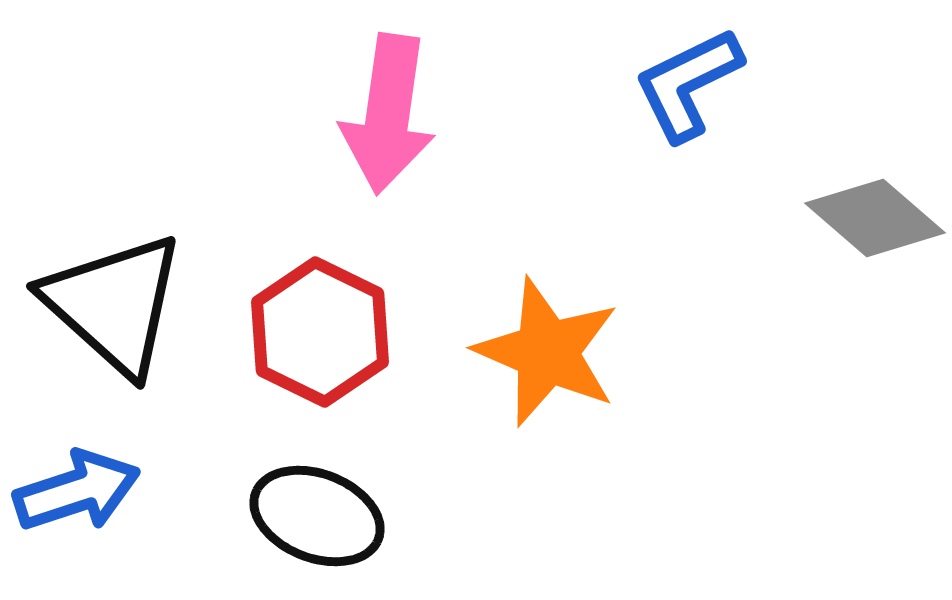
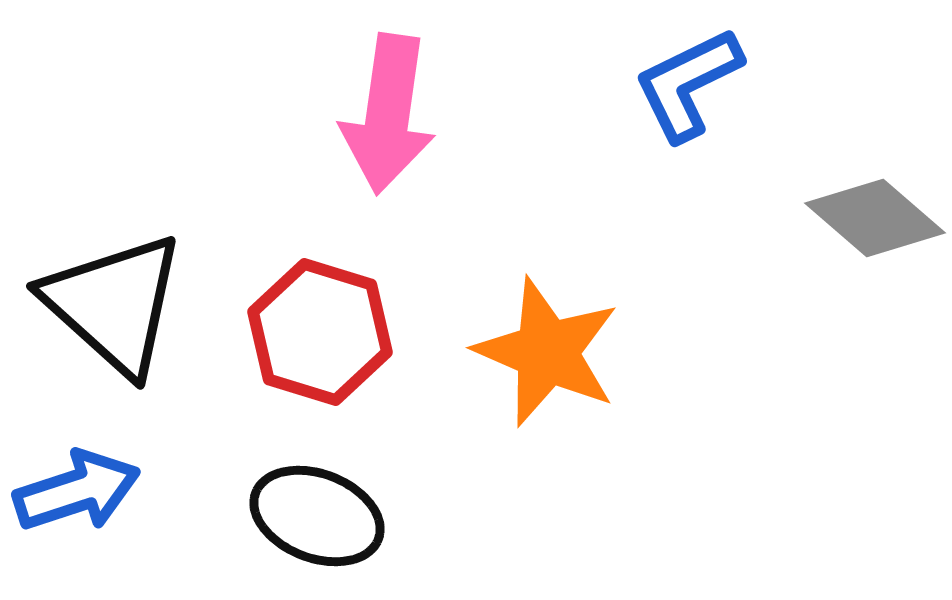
red hexagon: rotated 9 degrees counterclockwise
